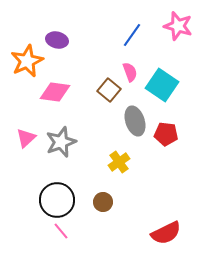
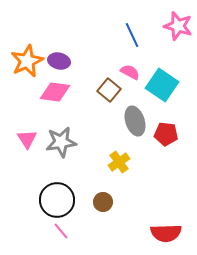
blue line: rotated 60 degrees counterclockwise
purple ellipse: moved 2 px right, 21 px down
pink semicircle: rotated 42 degrees counterclockwise
pink triangle: moved 1 px right, 1 px down; rotated 20 degrees counterclockwise
gray star: rotated 12 degrees clockwise
red semicircle: rotated 24 degrees clockwise
